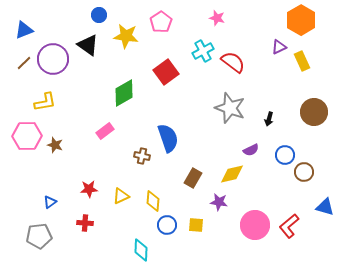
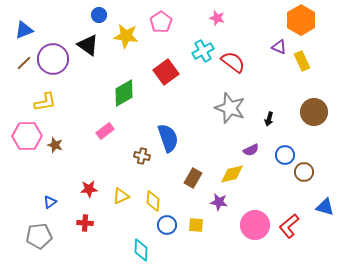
purple triangle at (279, 47): rotated 49 degrees clockwise
